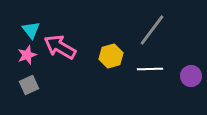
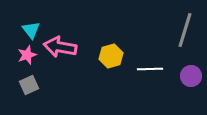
gray line: moved 33 px right; rotated 20 degrees counterclockwise
pink arrow: rotated 20 degrees counterclockwise
